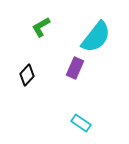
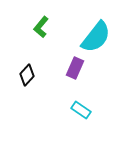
green L-shape: rotated 20 degrees counterclockwise
cyan rectangle: moved 13 px up
